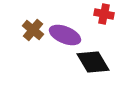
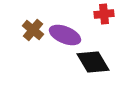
red cross: rotated 18 degrees counterclockwise
